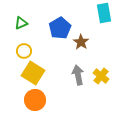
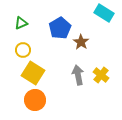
cyan rectangle: rotated 48 degrees counterclockwise
yellow circle: moved 1 px left, 1 px up
yellow cross: moved 1 px up
